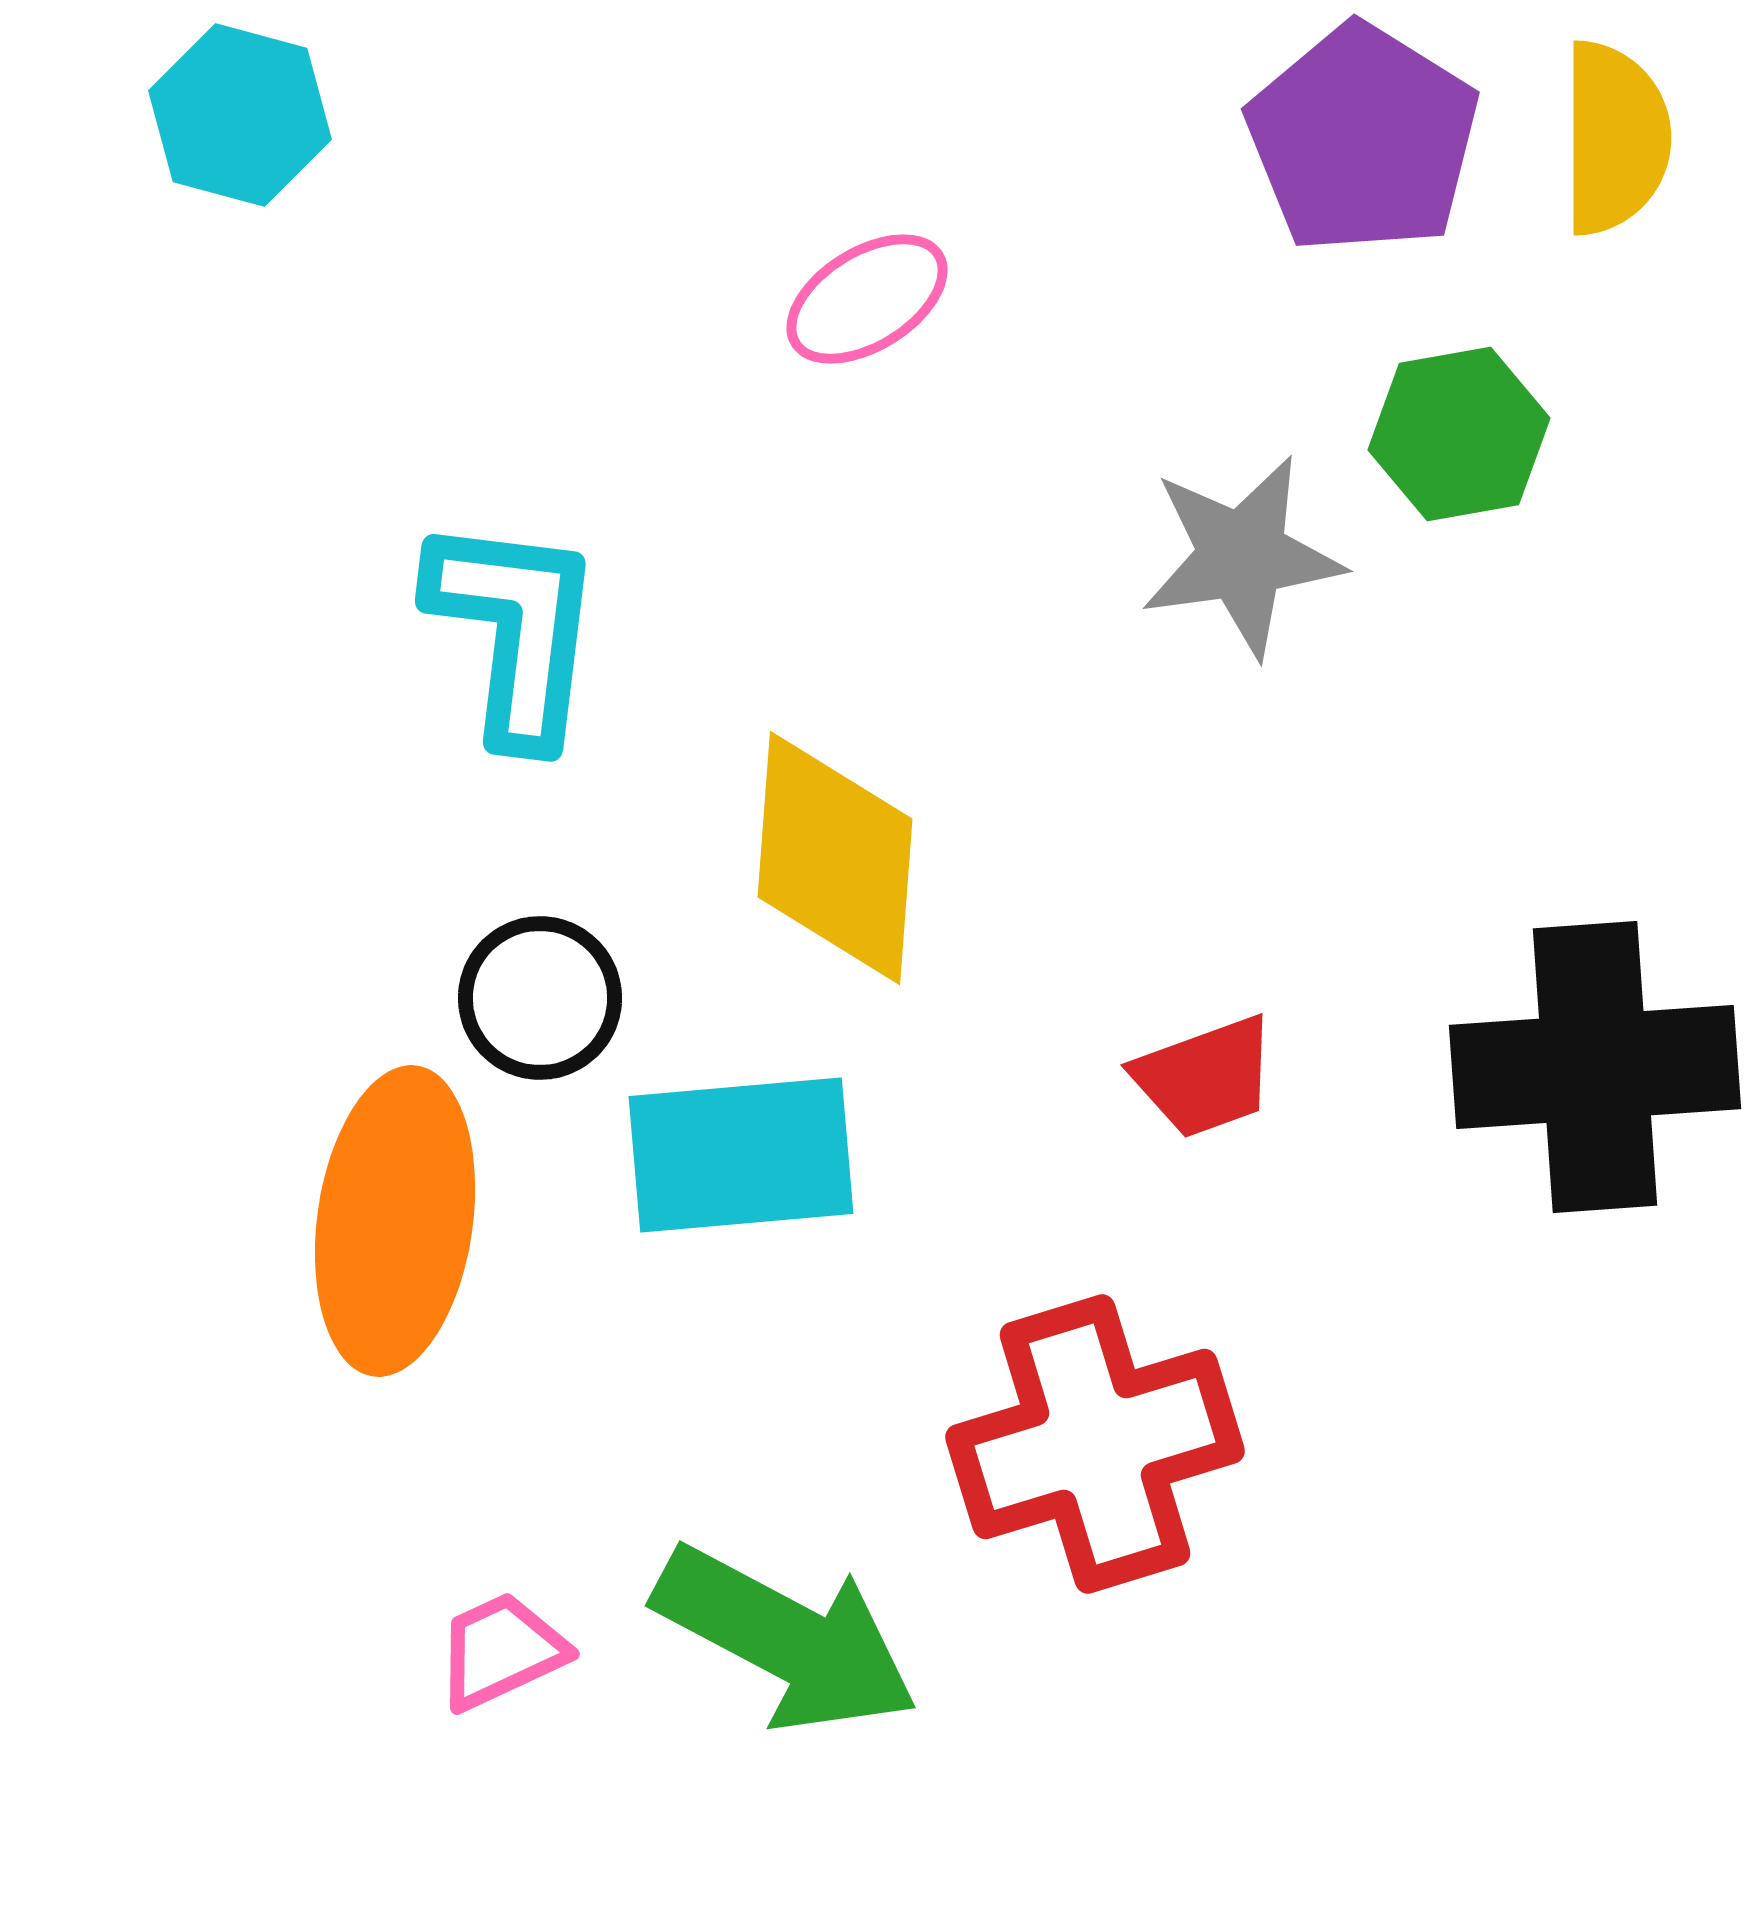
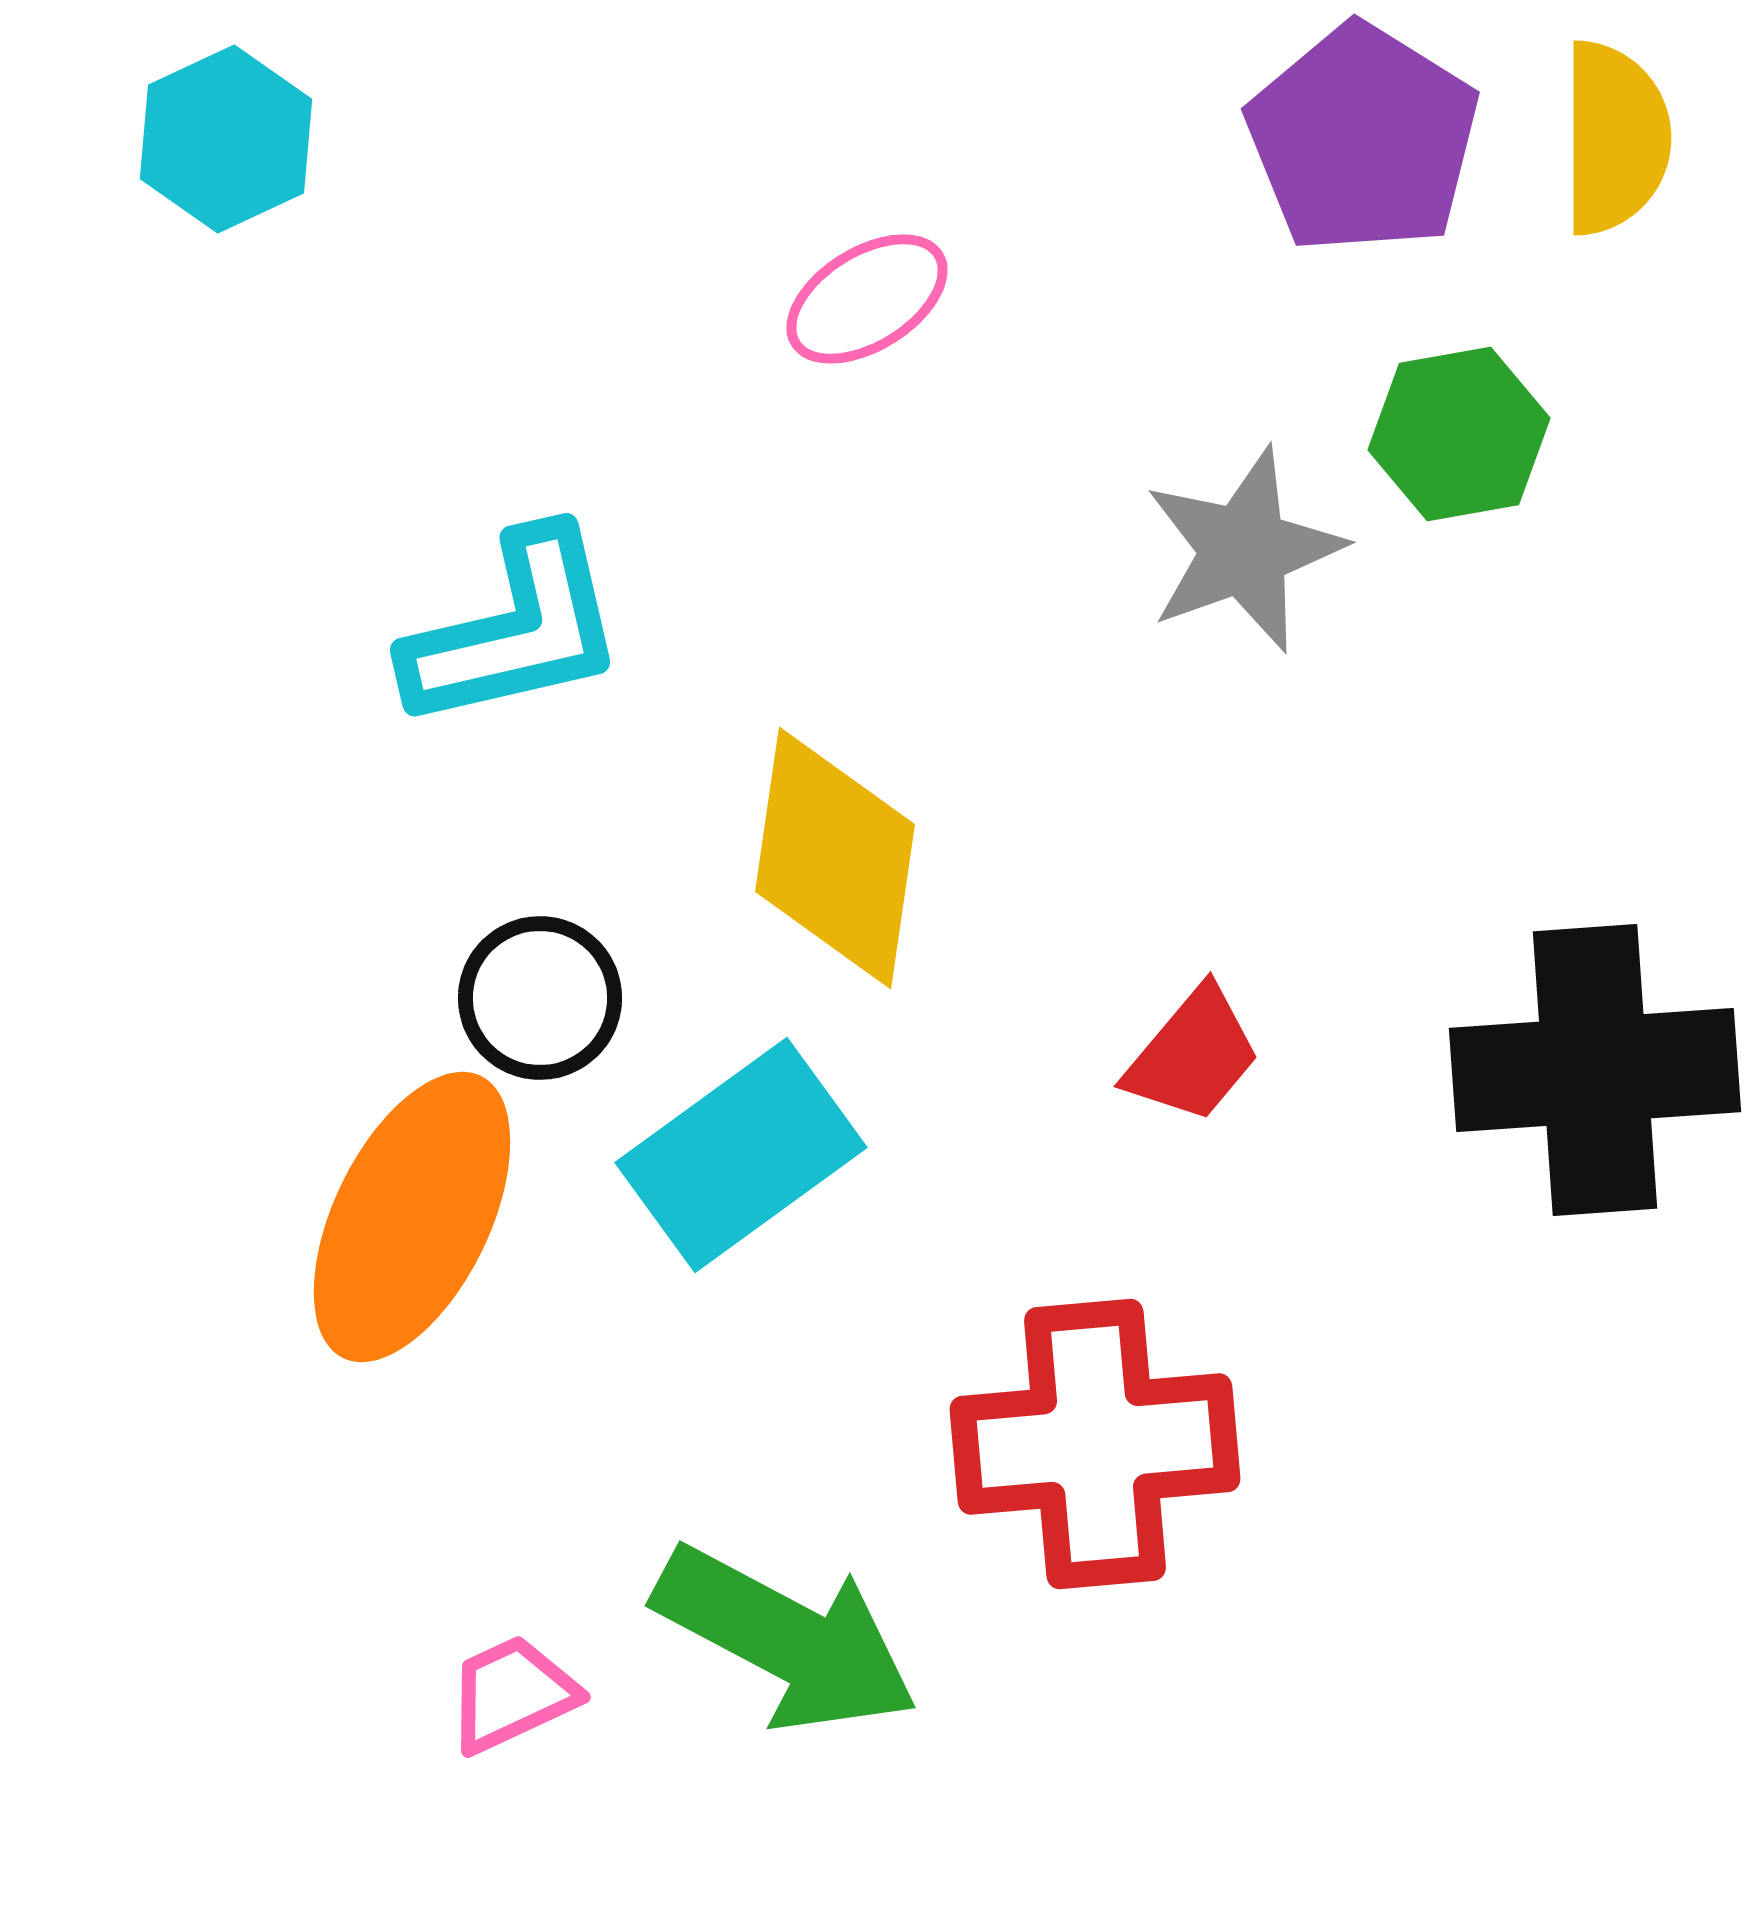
cyan hexagon: moved 14 px left, 24 px down; rotated 20 degrees clockwise
gray star: moved 2 px right, 6 px up; rotated 12 degrees counterclockwise
cyan L-shape: rotated 70 degrees clockwise
yellow diamond: rotated 4 degrees clockwise
black cross: moved 3 px down
red trapezoid: moved 12 px left, 22 px up; rotated 30 degrees counterclockwise
cyan rectangle: rotated 31 degrees counterclockwise
orange ellipse: moved 17 px right, 4 px up; rotated 18 degrees clockwise
red cross: rotated 12 degrees clockwise
pink trapezoid: moved 11 px right, 43 px down
